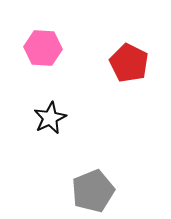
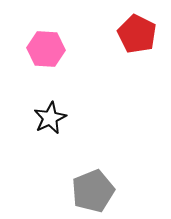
pink hexagon: moved 3 px right, 1 px down
red pentagon: moved 8 px right, 29 px up
